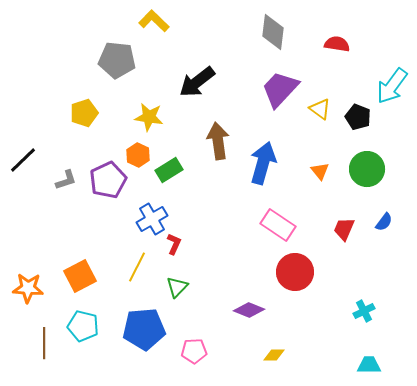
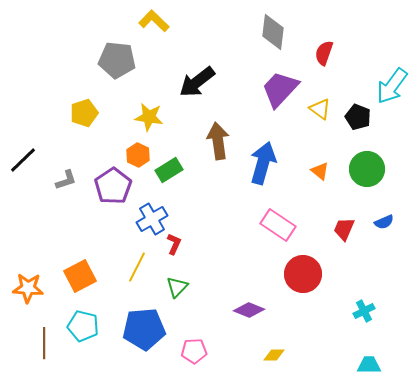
red semicircle: moved 13 px left, 9 px down; rotated 80 degrees counterclockwise
orange triangle: rotated 12 degrees counterclockwise
purple pentagon: moved 5 px right, 6 px down; rotated 9 degrees counterclockwise
blue semicircle: rotated 30 degrees clockwise
red circle: moved 8 px right, 2 px down
